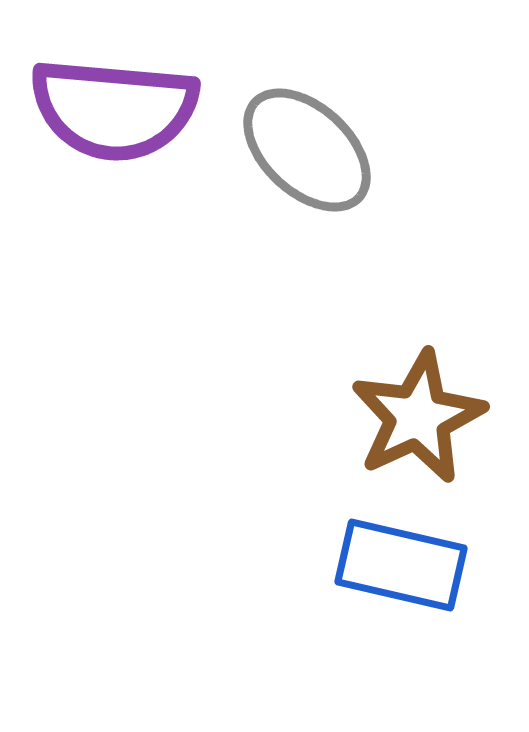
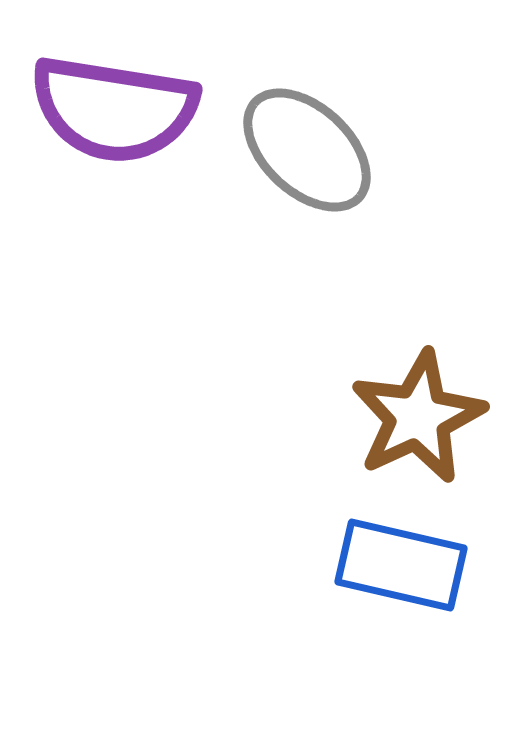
purple semicircle: rotated 4 degrees clockwise
